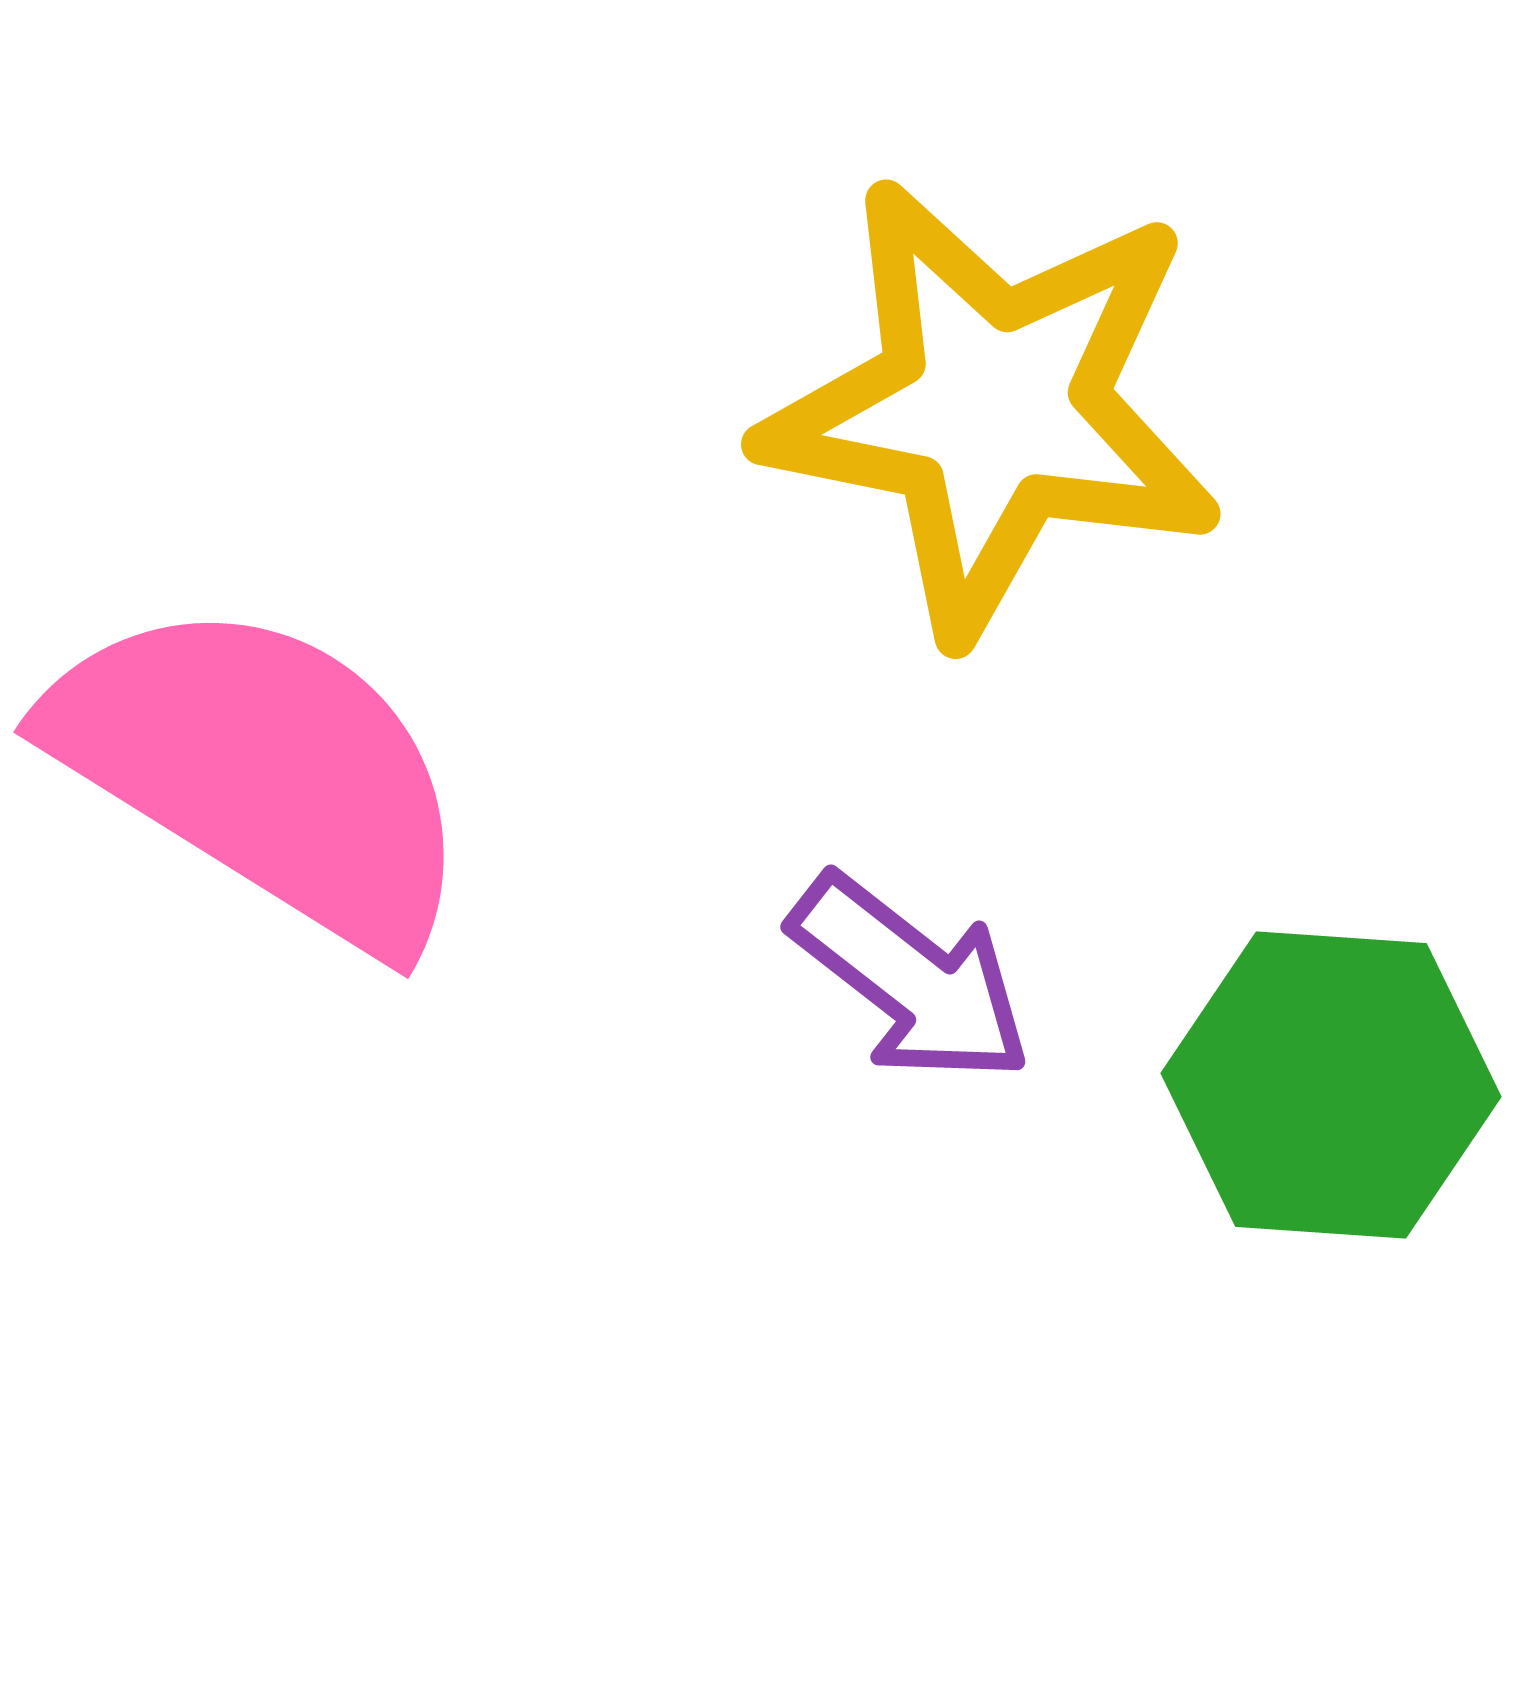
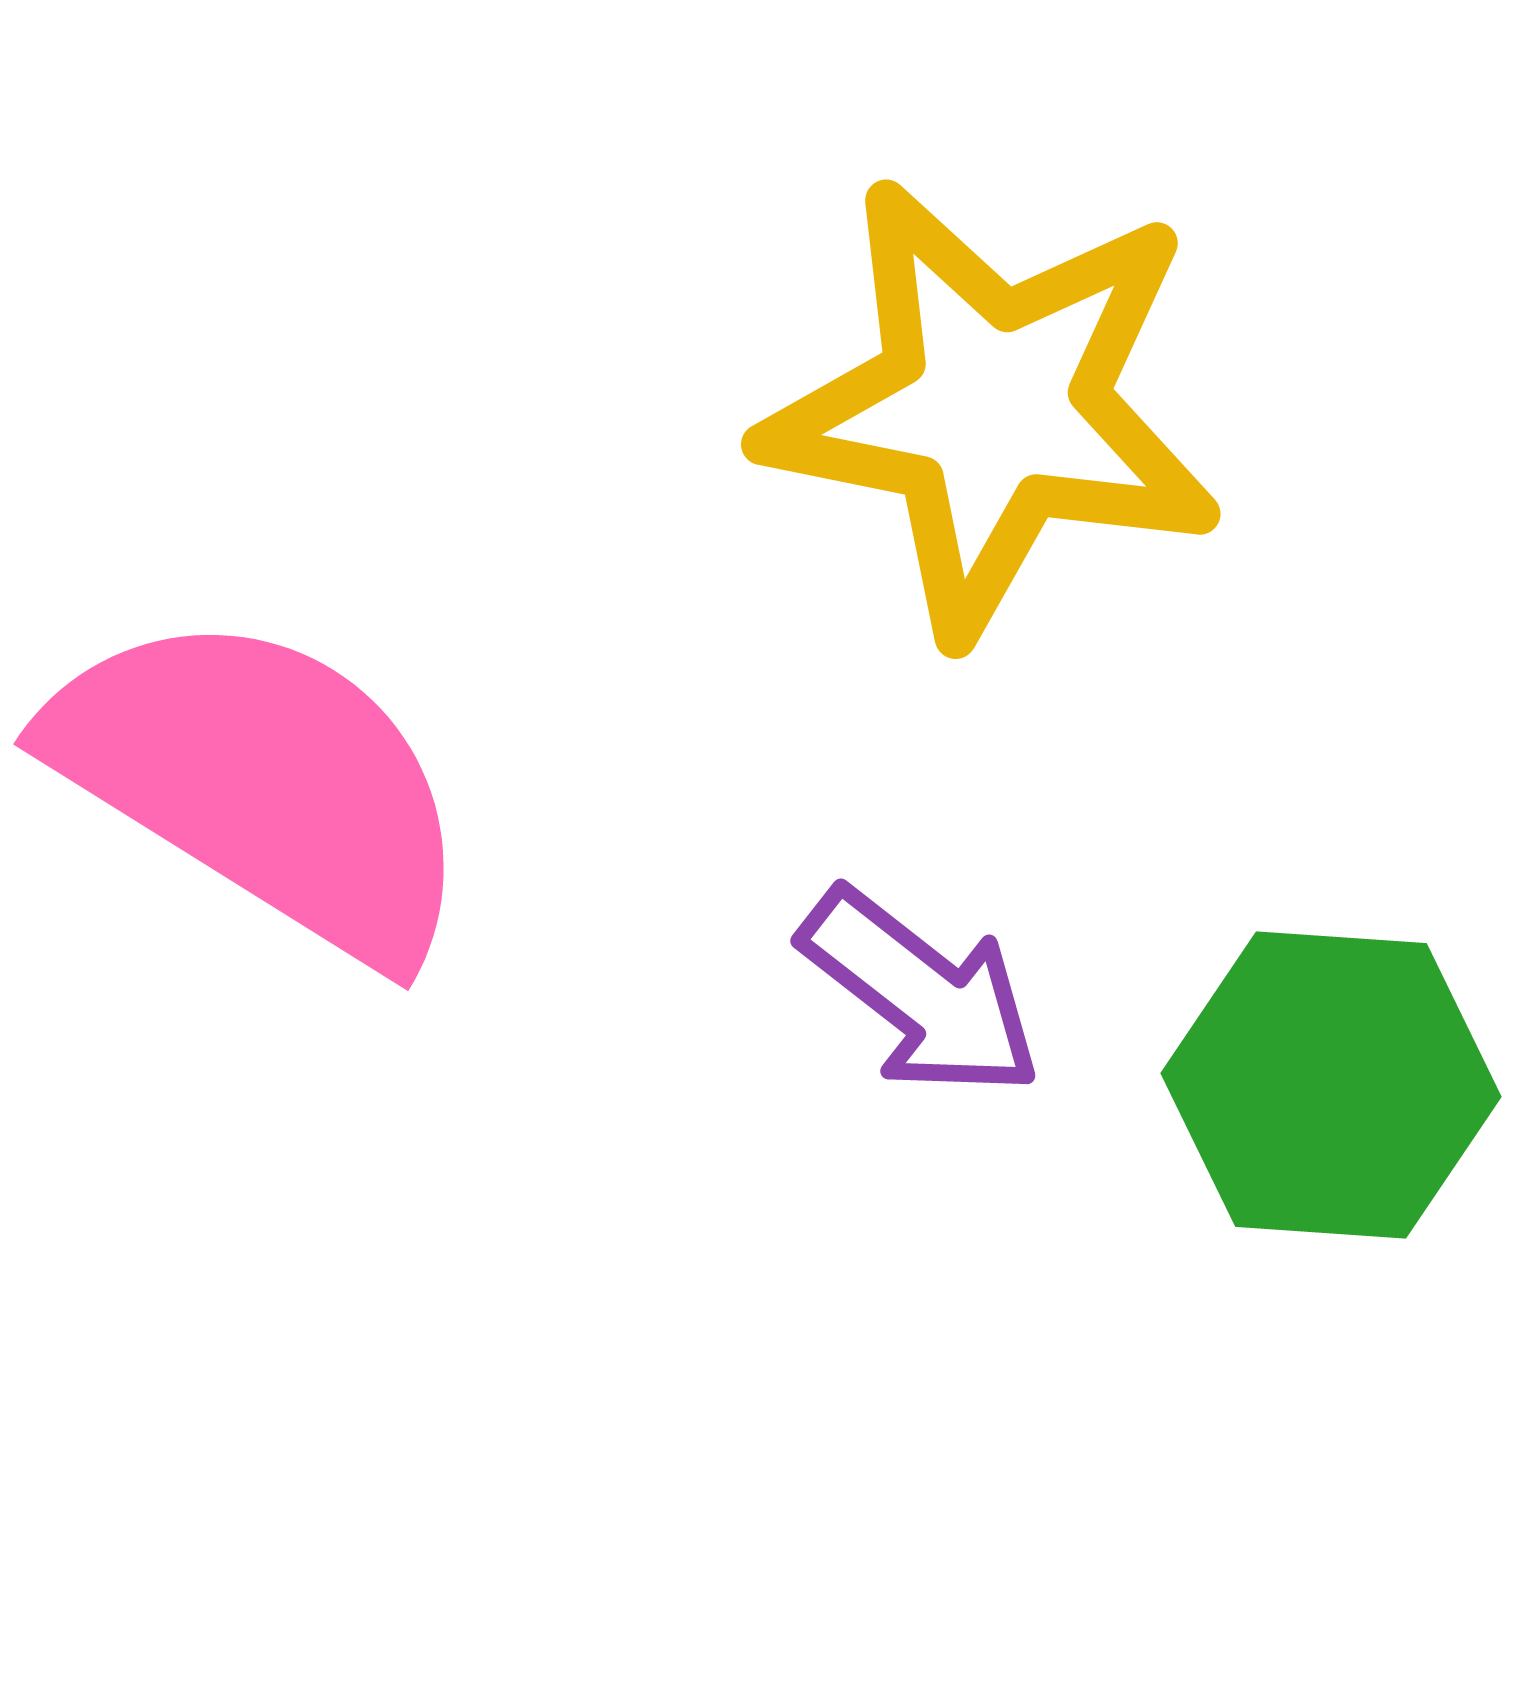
pink semicircle: moved 12 px down
purple arrow: moved 10 px right, 14 px down
